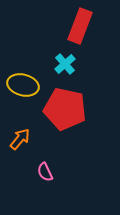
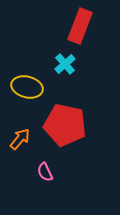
yellow ellipse: moved 4 px right, 2 px down
red pentagon: moved 16 px down
